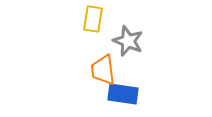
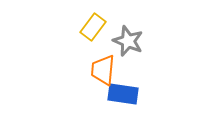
yellow rectangle: moved 8 px down; rotated 28 degrees clockwise
orange trapezoid: rotated 12 degrees clockwise
